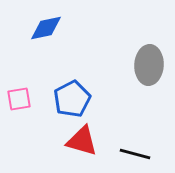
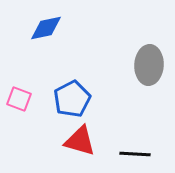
pink square: rotated 30 degrees clockwise
red triangle: moved 2 px left
black line: rotated 12 degrees counterclockwise
